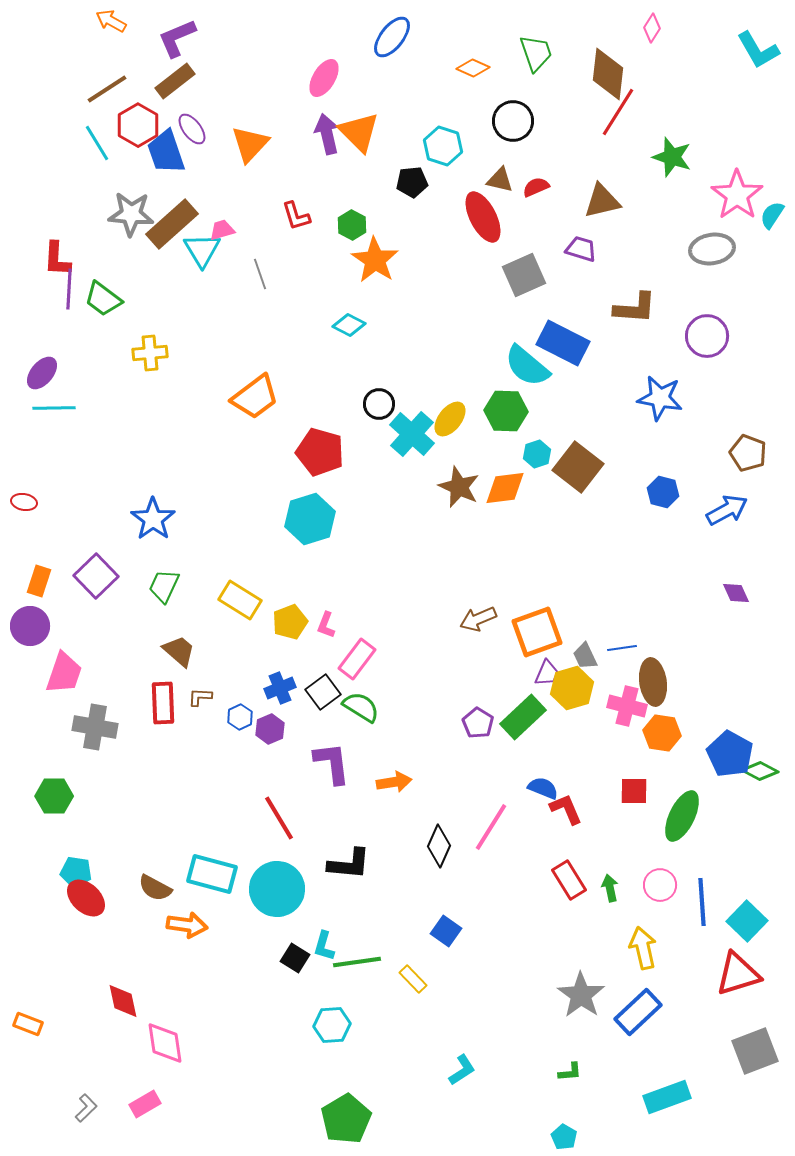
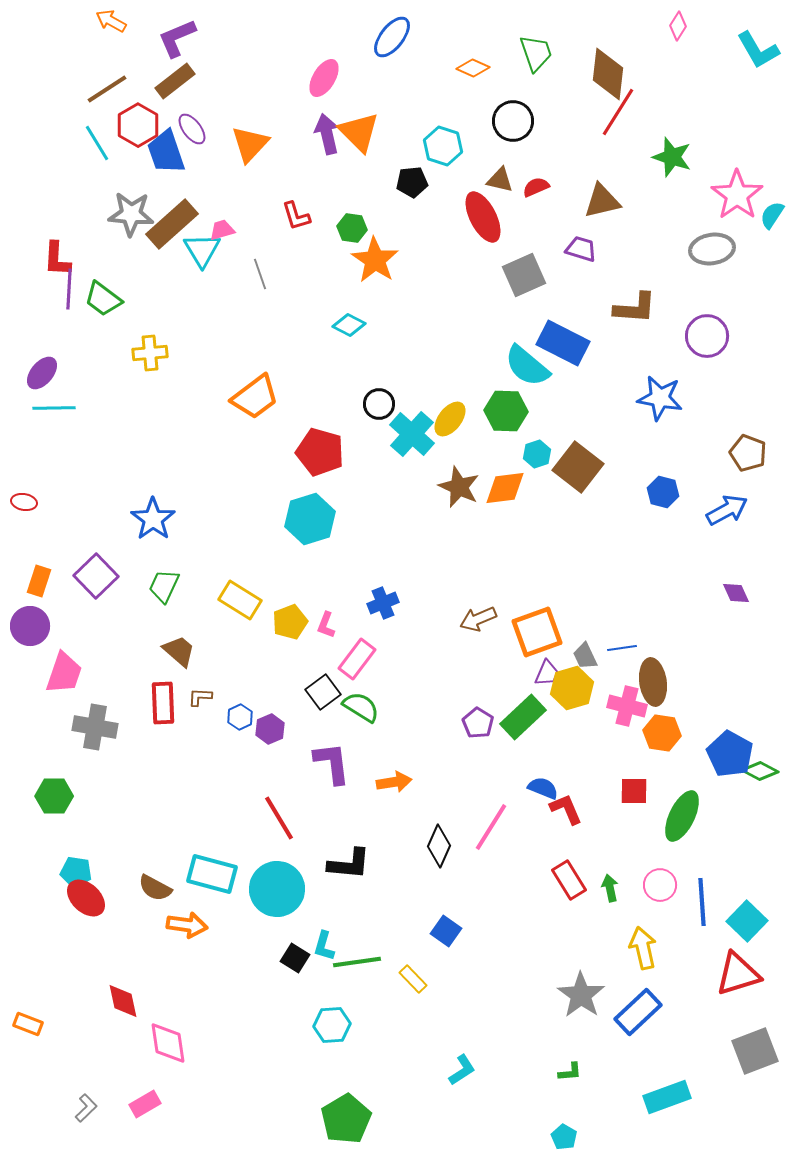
pink diamond at (652, 28): moved 26 px right, 2 px up
green hexagon at (352, 225): moved 3 px down; rotated 20 degrees counterclockwise
blue cross at (280, 688): moved 103 px right, 85 px up
pink diamond at (165, 1043): moved 3 px right
